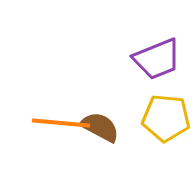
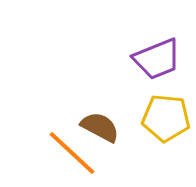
orange line: moved 11 px right, 30 px down; rotated 38 degrees clockwise
